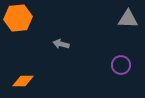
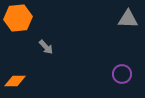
gray arrow: moved 15 px left, 3 px down; rotated 147 degrees counterclockwise
purple circle: moved 1 px right, 9 px down
orange diamond: moved 8 px left
